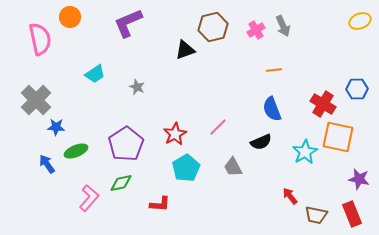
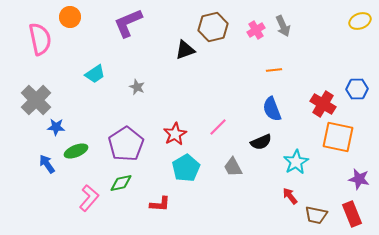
cyan star: moved 9 px left, 10 px down
